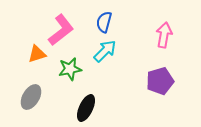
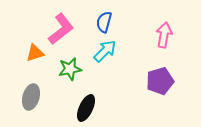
pink L-shape: moved 1 px up
orange triangle: moved 2 px left, 1 px up
gray ellipse: rotated 15 degrees counterclockwise
